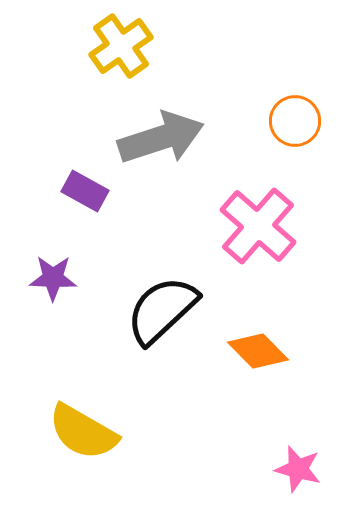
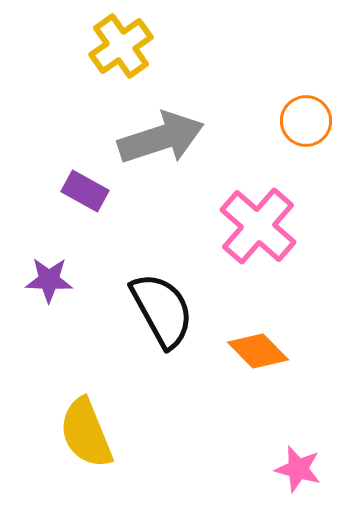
orange circle: moved 11 px right
purple star: moved 4 px left, 2 px down
black semicircle: rotated 104 degrees clockwise
yellow semicircle: moved 3 px right, 1 px down; rotated 38 degrees clockwise
